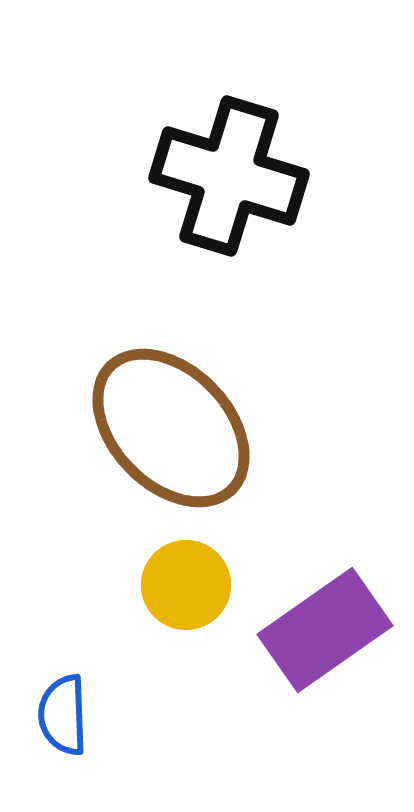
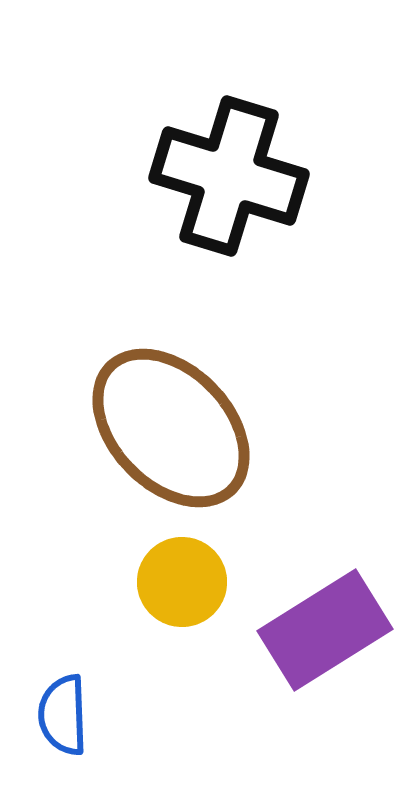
yellow circle: moved 4 px left, 3 px up
purple rectangle: rotated 3 degrees clockwise
